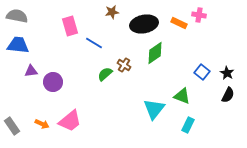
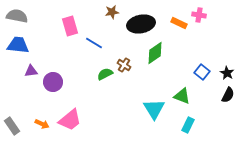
black ellipse: moved 3 px left
green semicircle: rotated 14 degrees clockwise
cyan triangle: rotated 10 degrees counterclockwise
pink trapezoid: moved 1 px up
